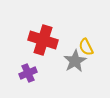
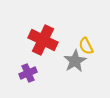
red cross: rotated 8 degrees clockwise
yellow semicircle: moved 1 px up
